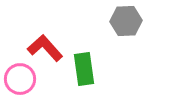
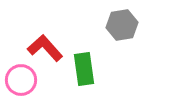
gray hexagon: moved 4 px left, 4 px down; rotated 8 degrees counterclockwise
pink circle: moved 1 px right, 1 px down
